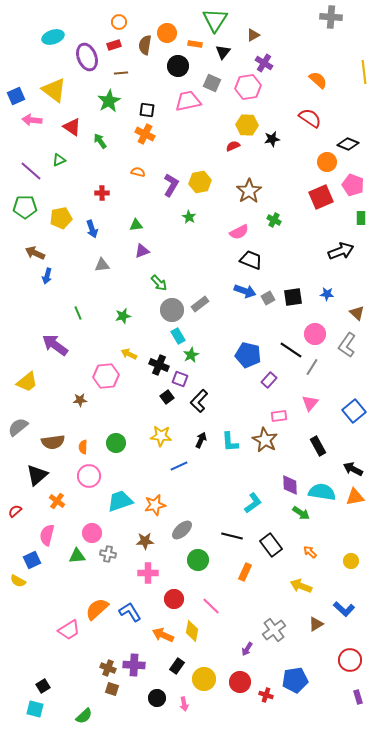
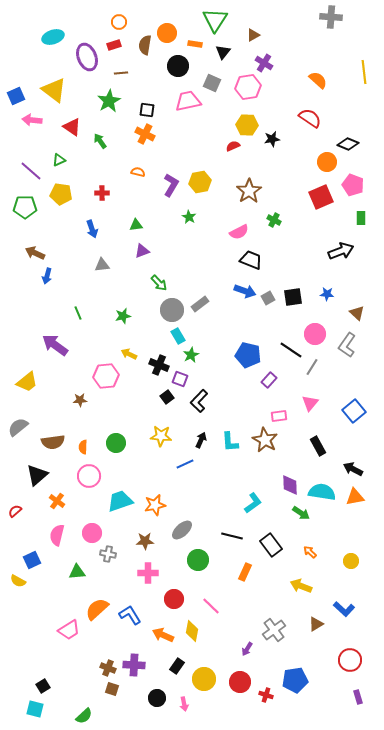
yellow pentagon at (61, 218): moved 24 px up; rotated 20 degrees clockwise
blue line at (179, 466): moved 6 px right, 2 px up
pink semicircle at (47, 535): moved 10 px right
green triangle at (77, 556): moved 16 px down
blue L-shape at (130, 612): moved 3 px down
